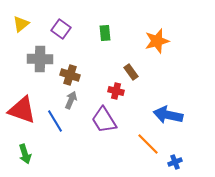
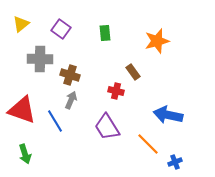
brown rectangle: moved 2 px right
purple trapezoid: moved 3 px right, 7 px down
